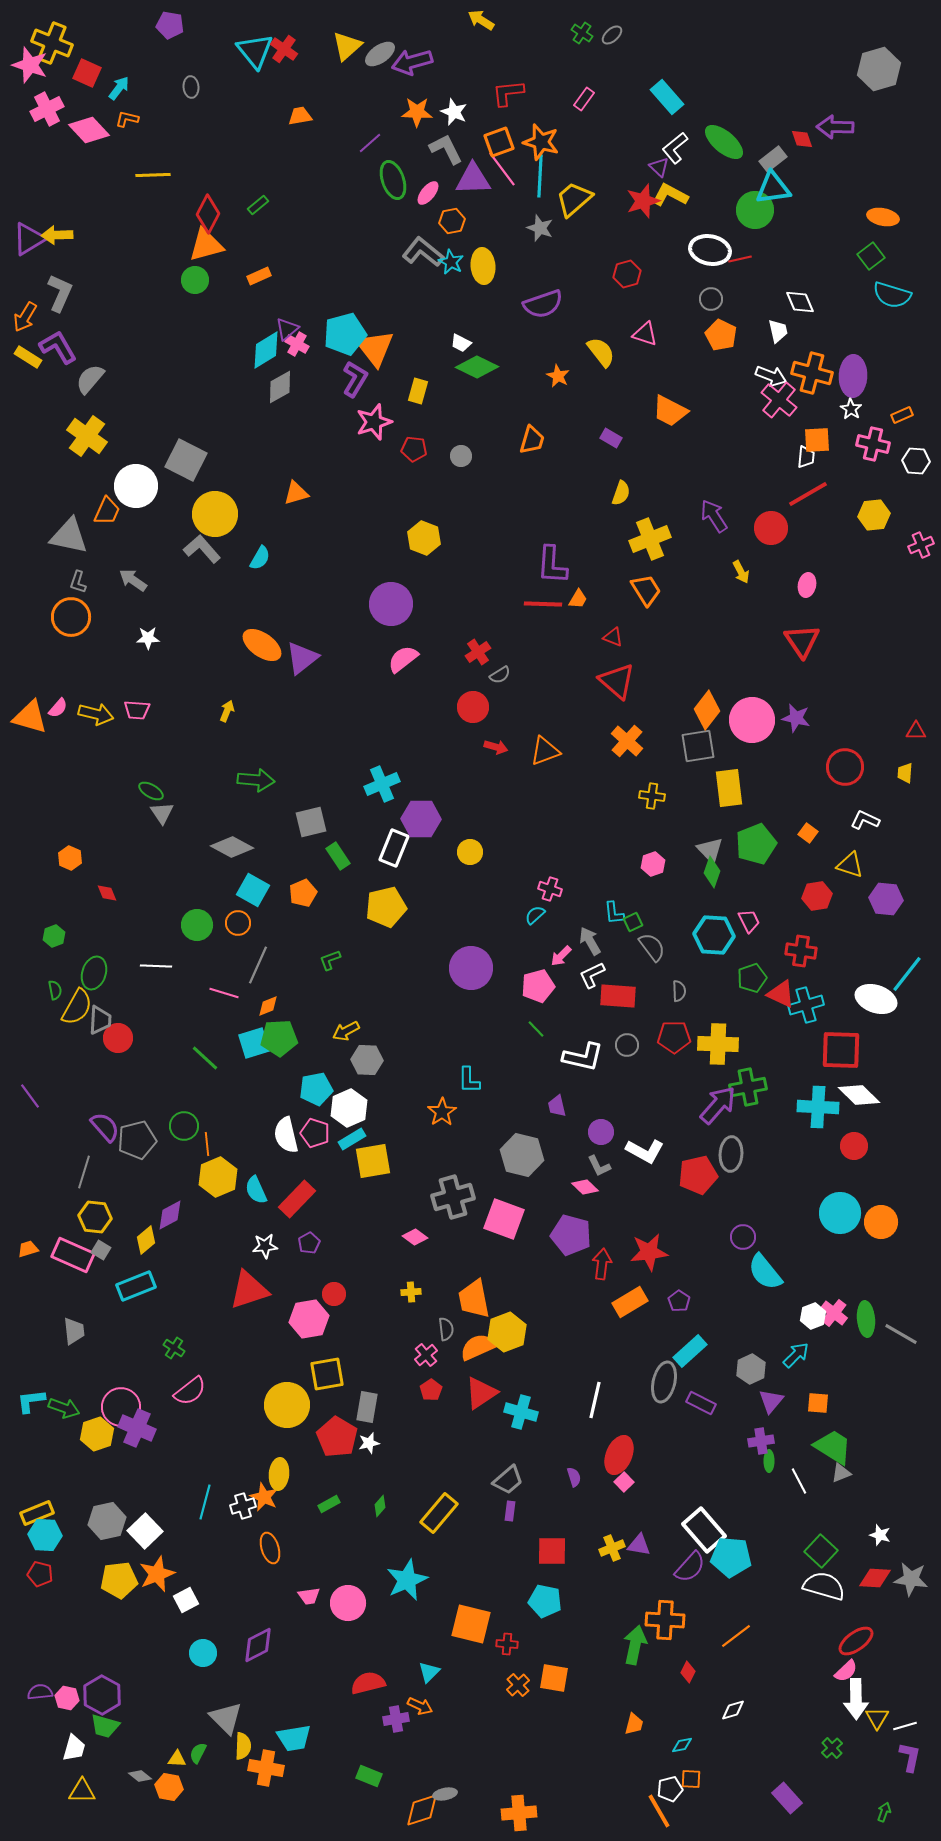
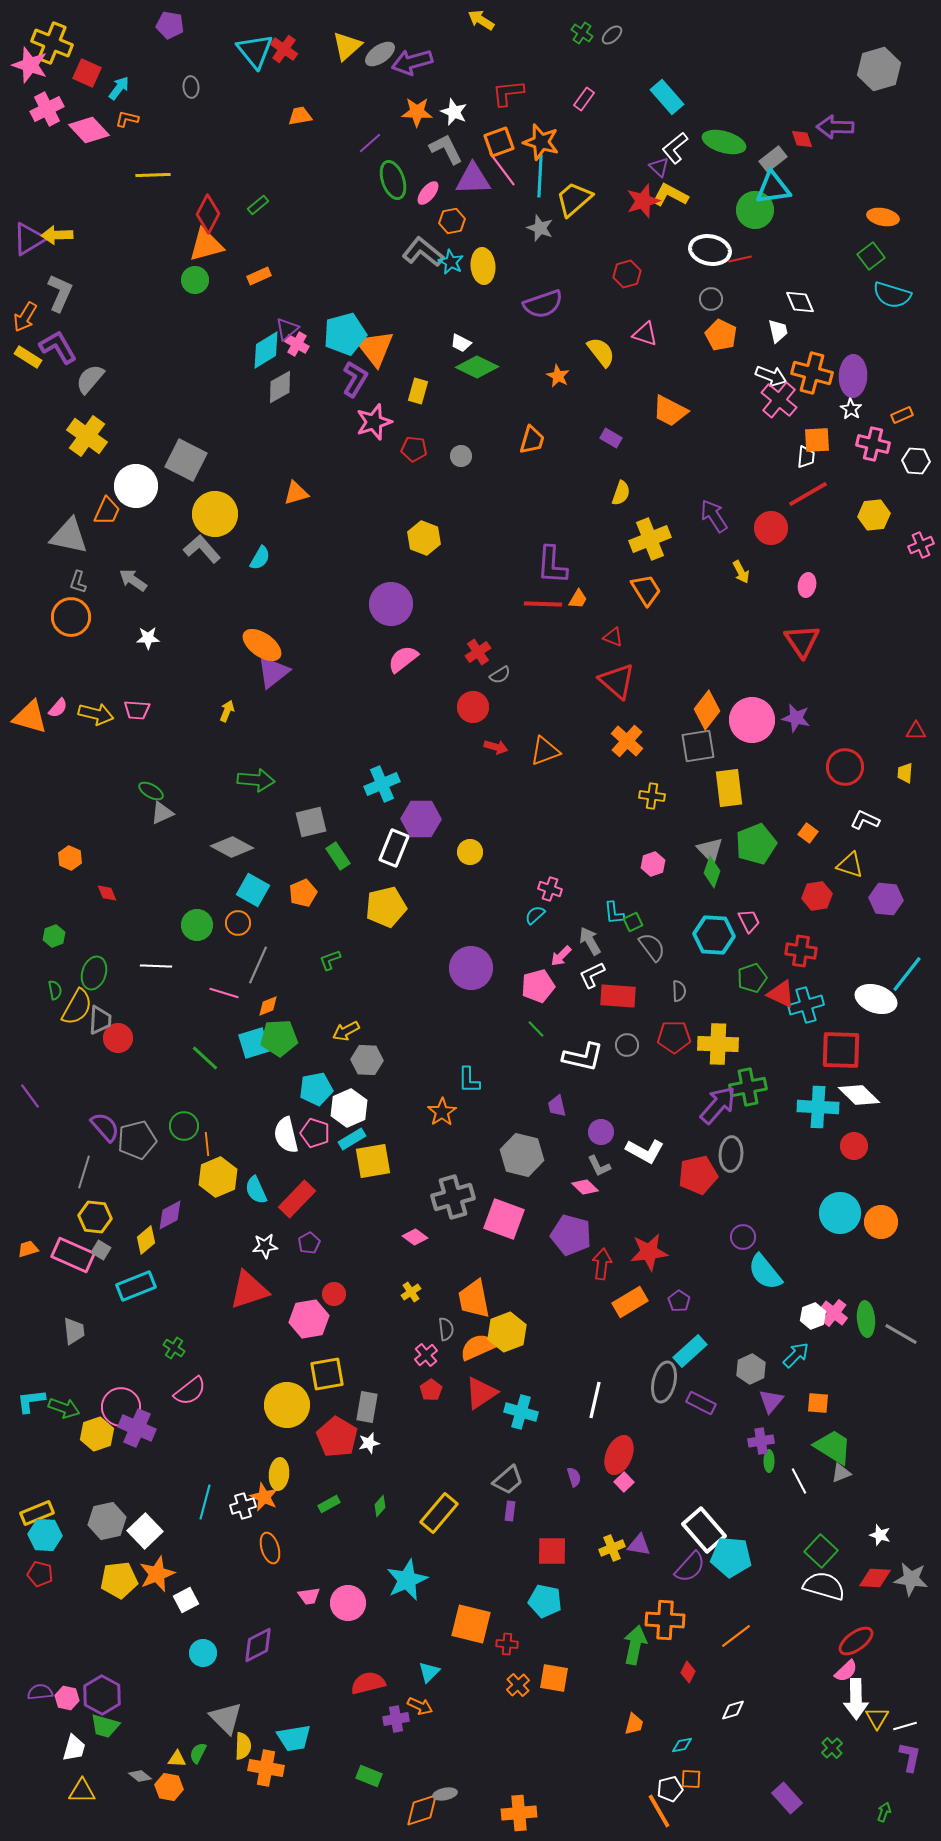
green ellipse at (724, 142): rotated 24 degrees counterclockwise
purple triangle at (302, 658): moved 29 px left, 14 px down
gray triangle at (162, 813): rotated 40 degrees clockwise
yellow cross at (411, 1292): rotated 30 degrees counterclockwise
